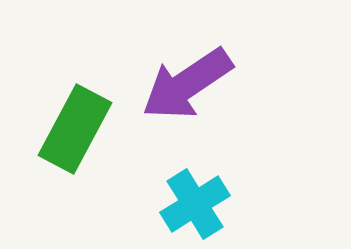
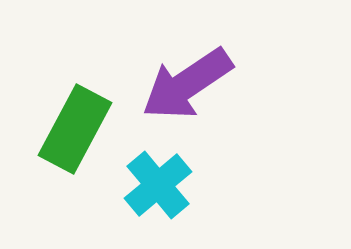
cyan cross: moved 37 px left, 19 px up; rotated 8 degrees counterclockwise
